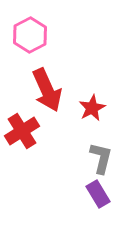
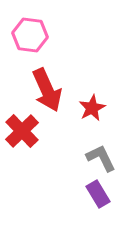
pink hexagon: rotated 24 degrees counterclockwise
red cross: rotated 12 degrees counterclockwise
gray L-shape: rotated 40 degrees counterclockwise
